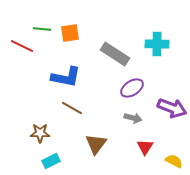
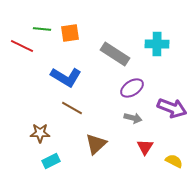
blue L-shape: rotated 20 degrees clockwise
brown triangle: rotated 10 degrees clockwise
